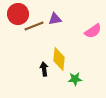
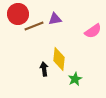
green star: rotated 24 degrees counterclockwise
